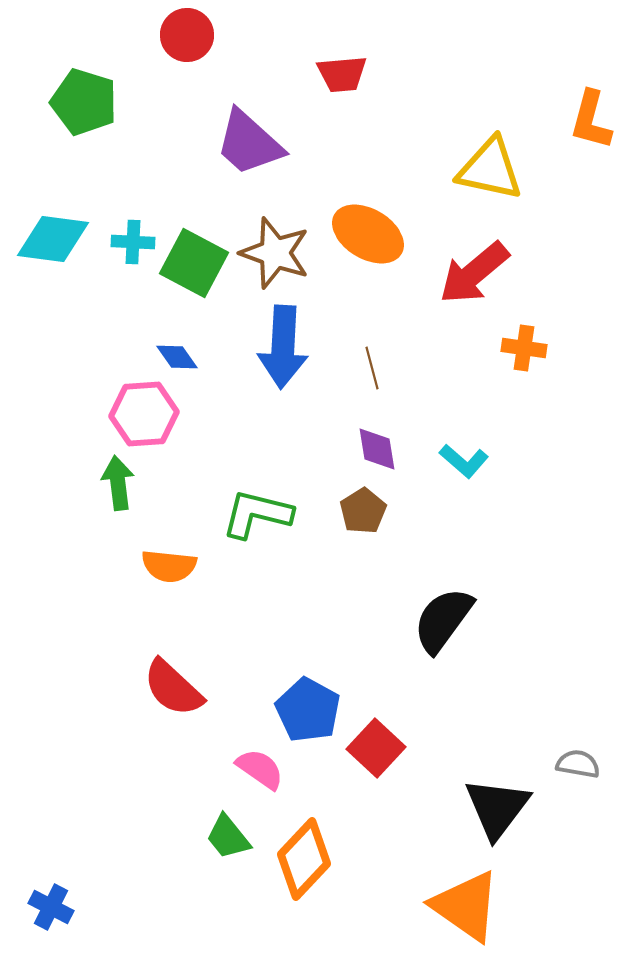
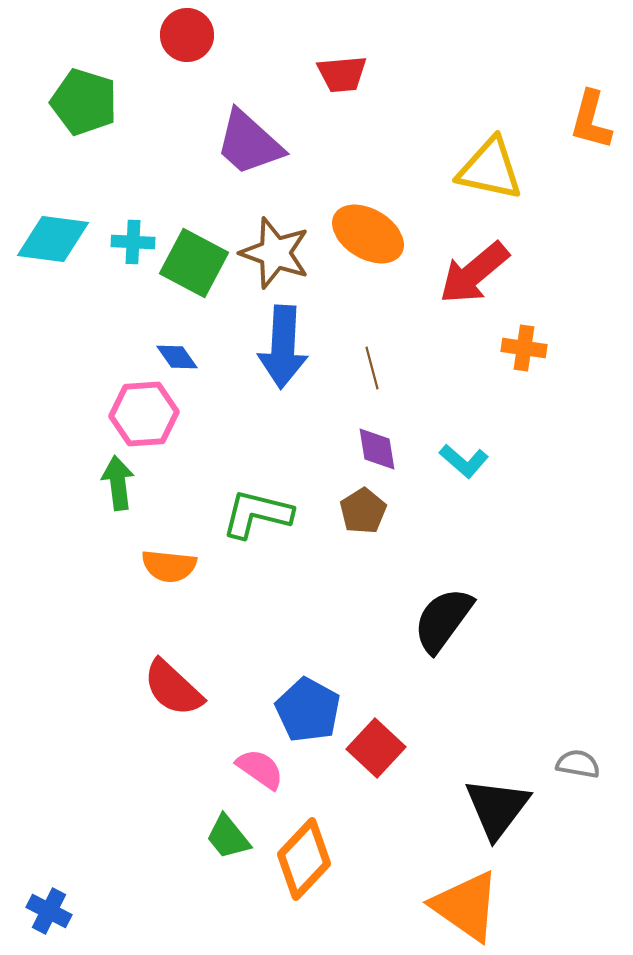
blue cross: moved 2 px left, 4 px down
